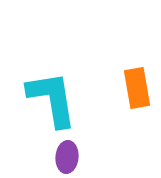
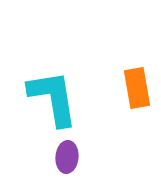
cyan L-shape: moved 1 px right, 1 px up
